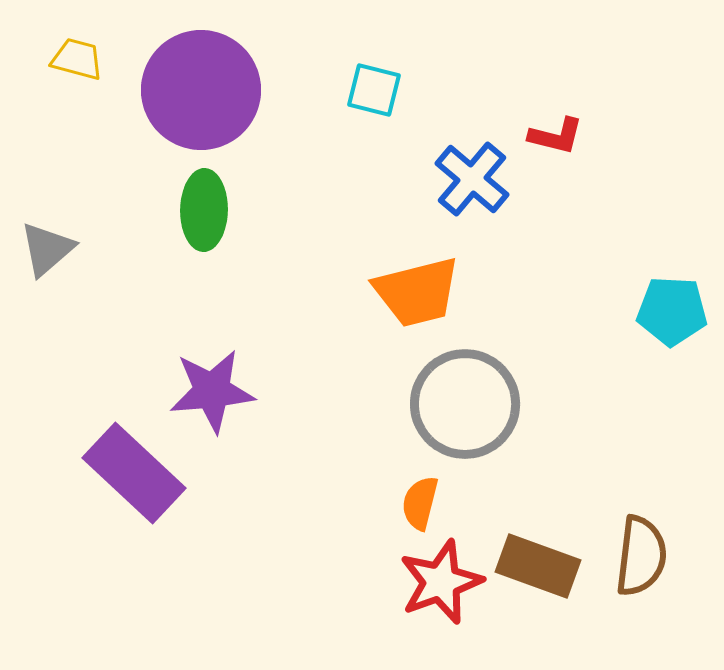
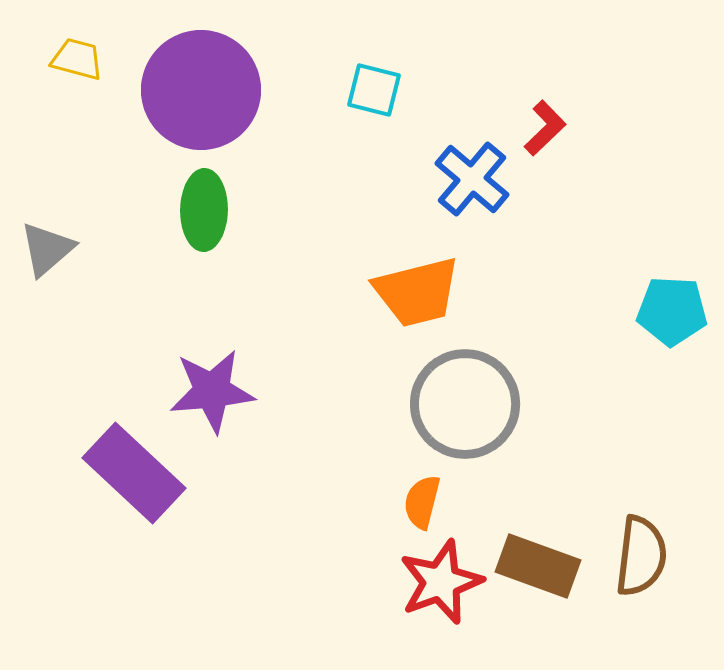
red L-shape: moved 11 px left, 8 px up; rotated 58 degrees counterclockwise
orange semicircle: moved 2 px right, 1 px up
